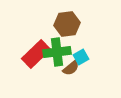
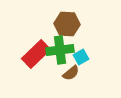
brown hexagon: rotated 10 degrees clockwise
green cross: moved 3 px right, 2 px up
brown semicircle: moved 5 px down
